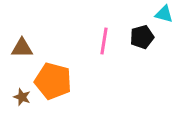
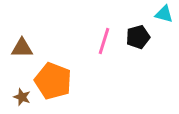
black pentagon: moved 4 px left
pink line: rotated 8 degrees clockwise
orange pentagon: rotated 6 degrees clockwise
